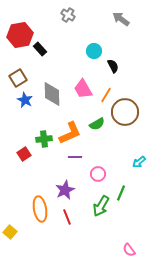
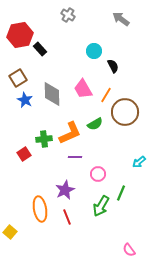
green semicircle: moved 2 px left
